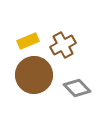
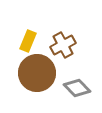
yellow rectangle: rotated 45 degrees counterclockwise
brown circle: moved 3 px right, 2 px up
